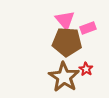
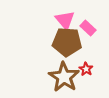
pink rectangle: rotated 63 degrees clockwise
